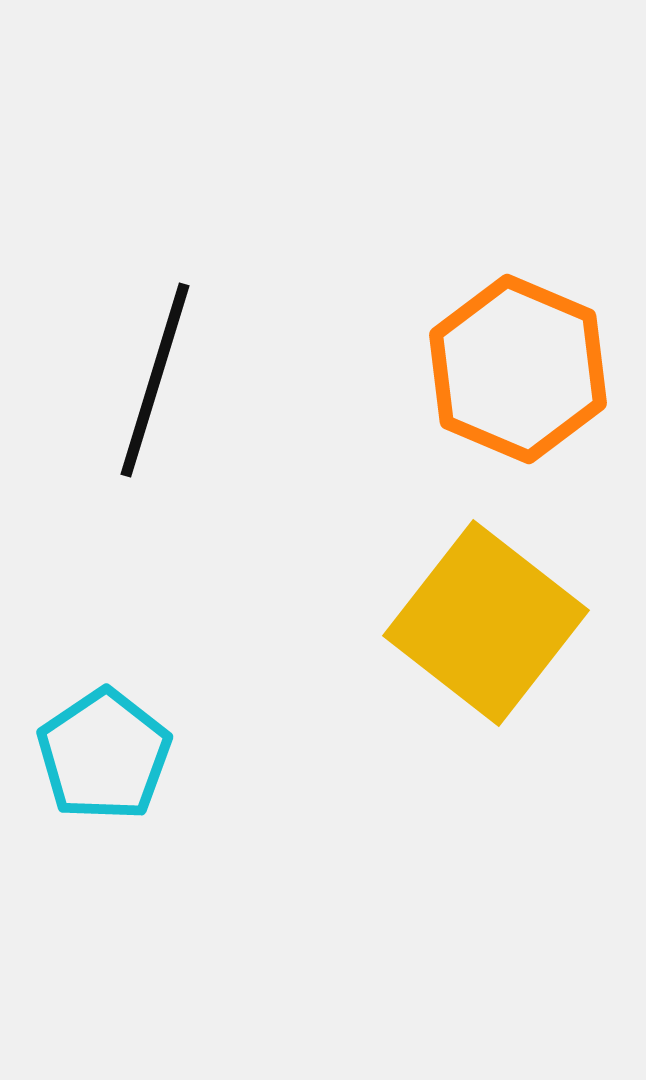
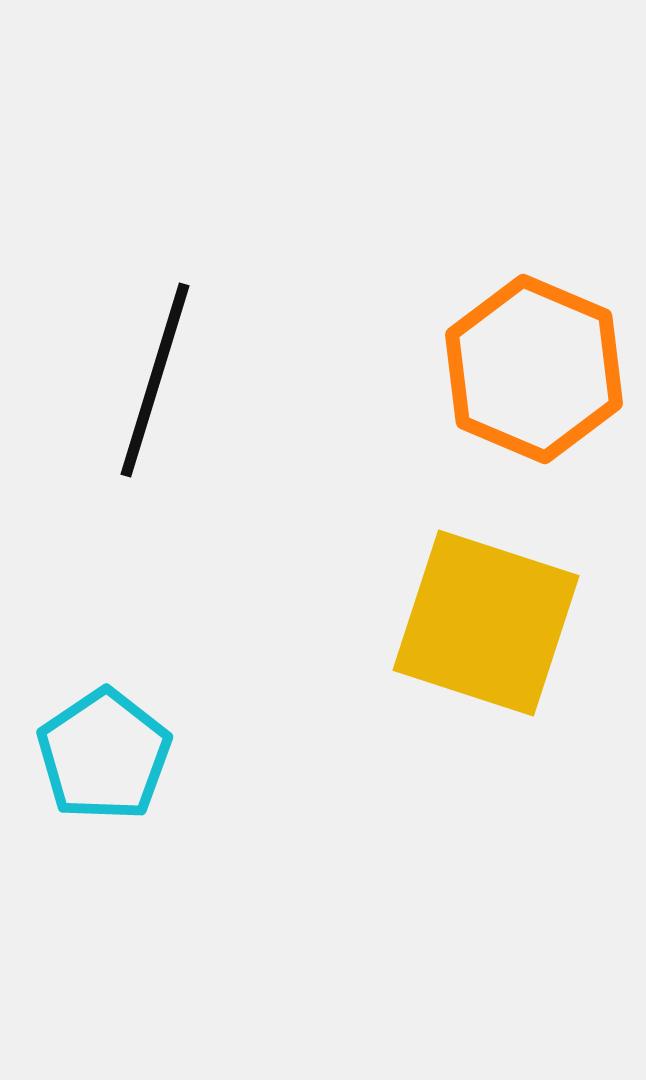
orange hexagon: moved 16 px right
yellow square: rotated 20 degrees counterclockwise
